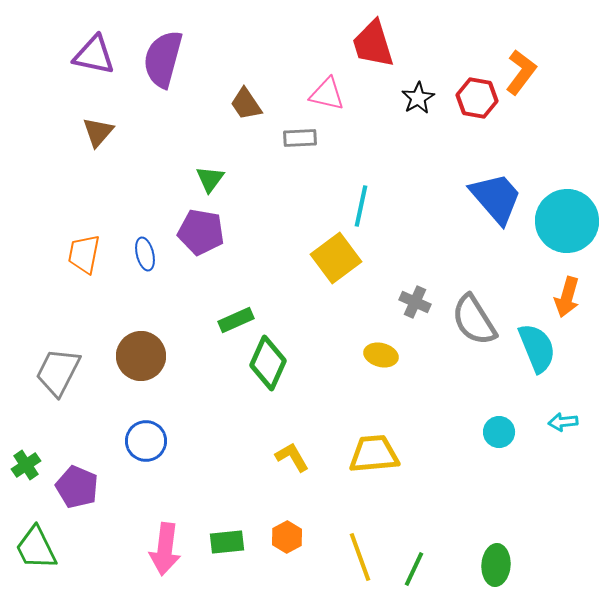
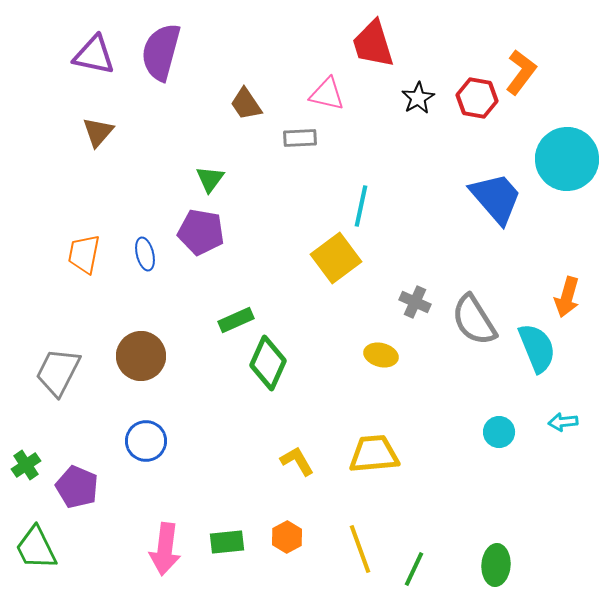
purple semicircle at (163, 59): moved 2 px left, 7 px up
cyan circle at (567, 221): moved 62 px up
yellow L-shape at (292, 457): moved 5 px right, 4 px down
yellow line at (360, 557): moved 8 px up
